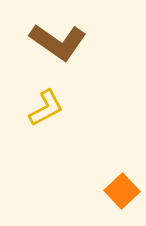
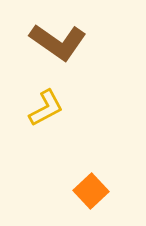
orange square: moved 31 px left
